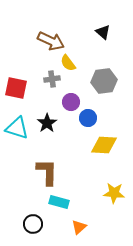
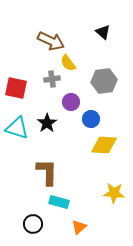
blue circle: moved 3 px right, 1 px down
